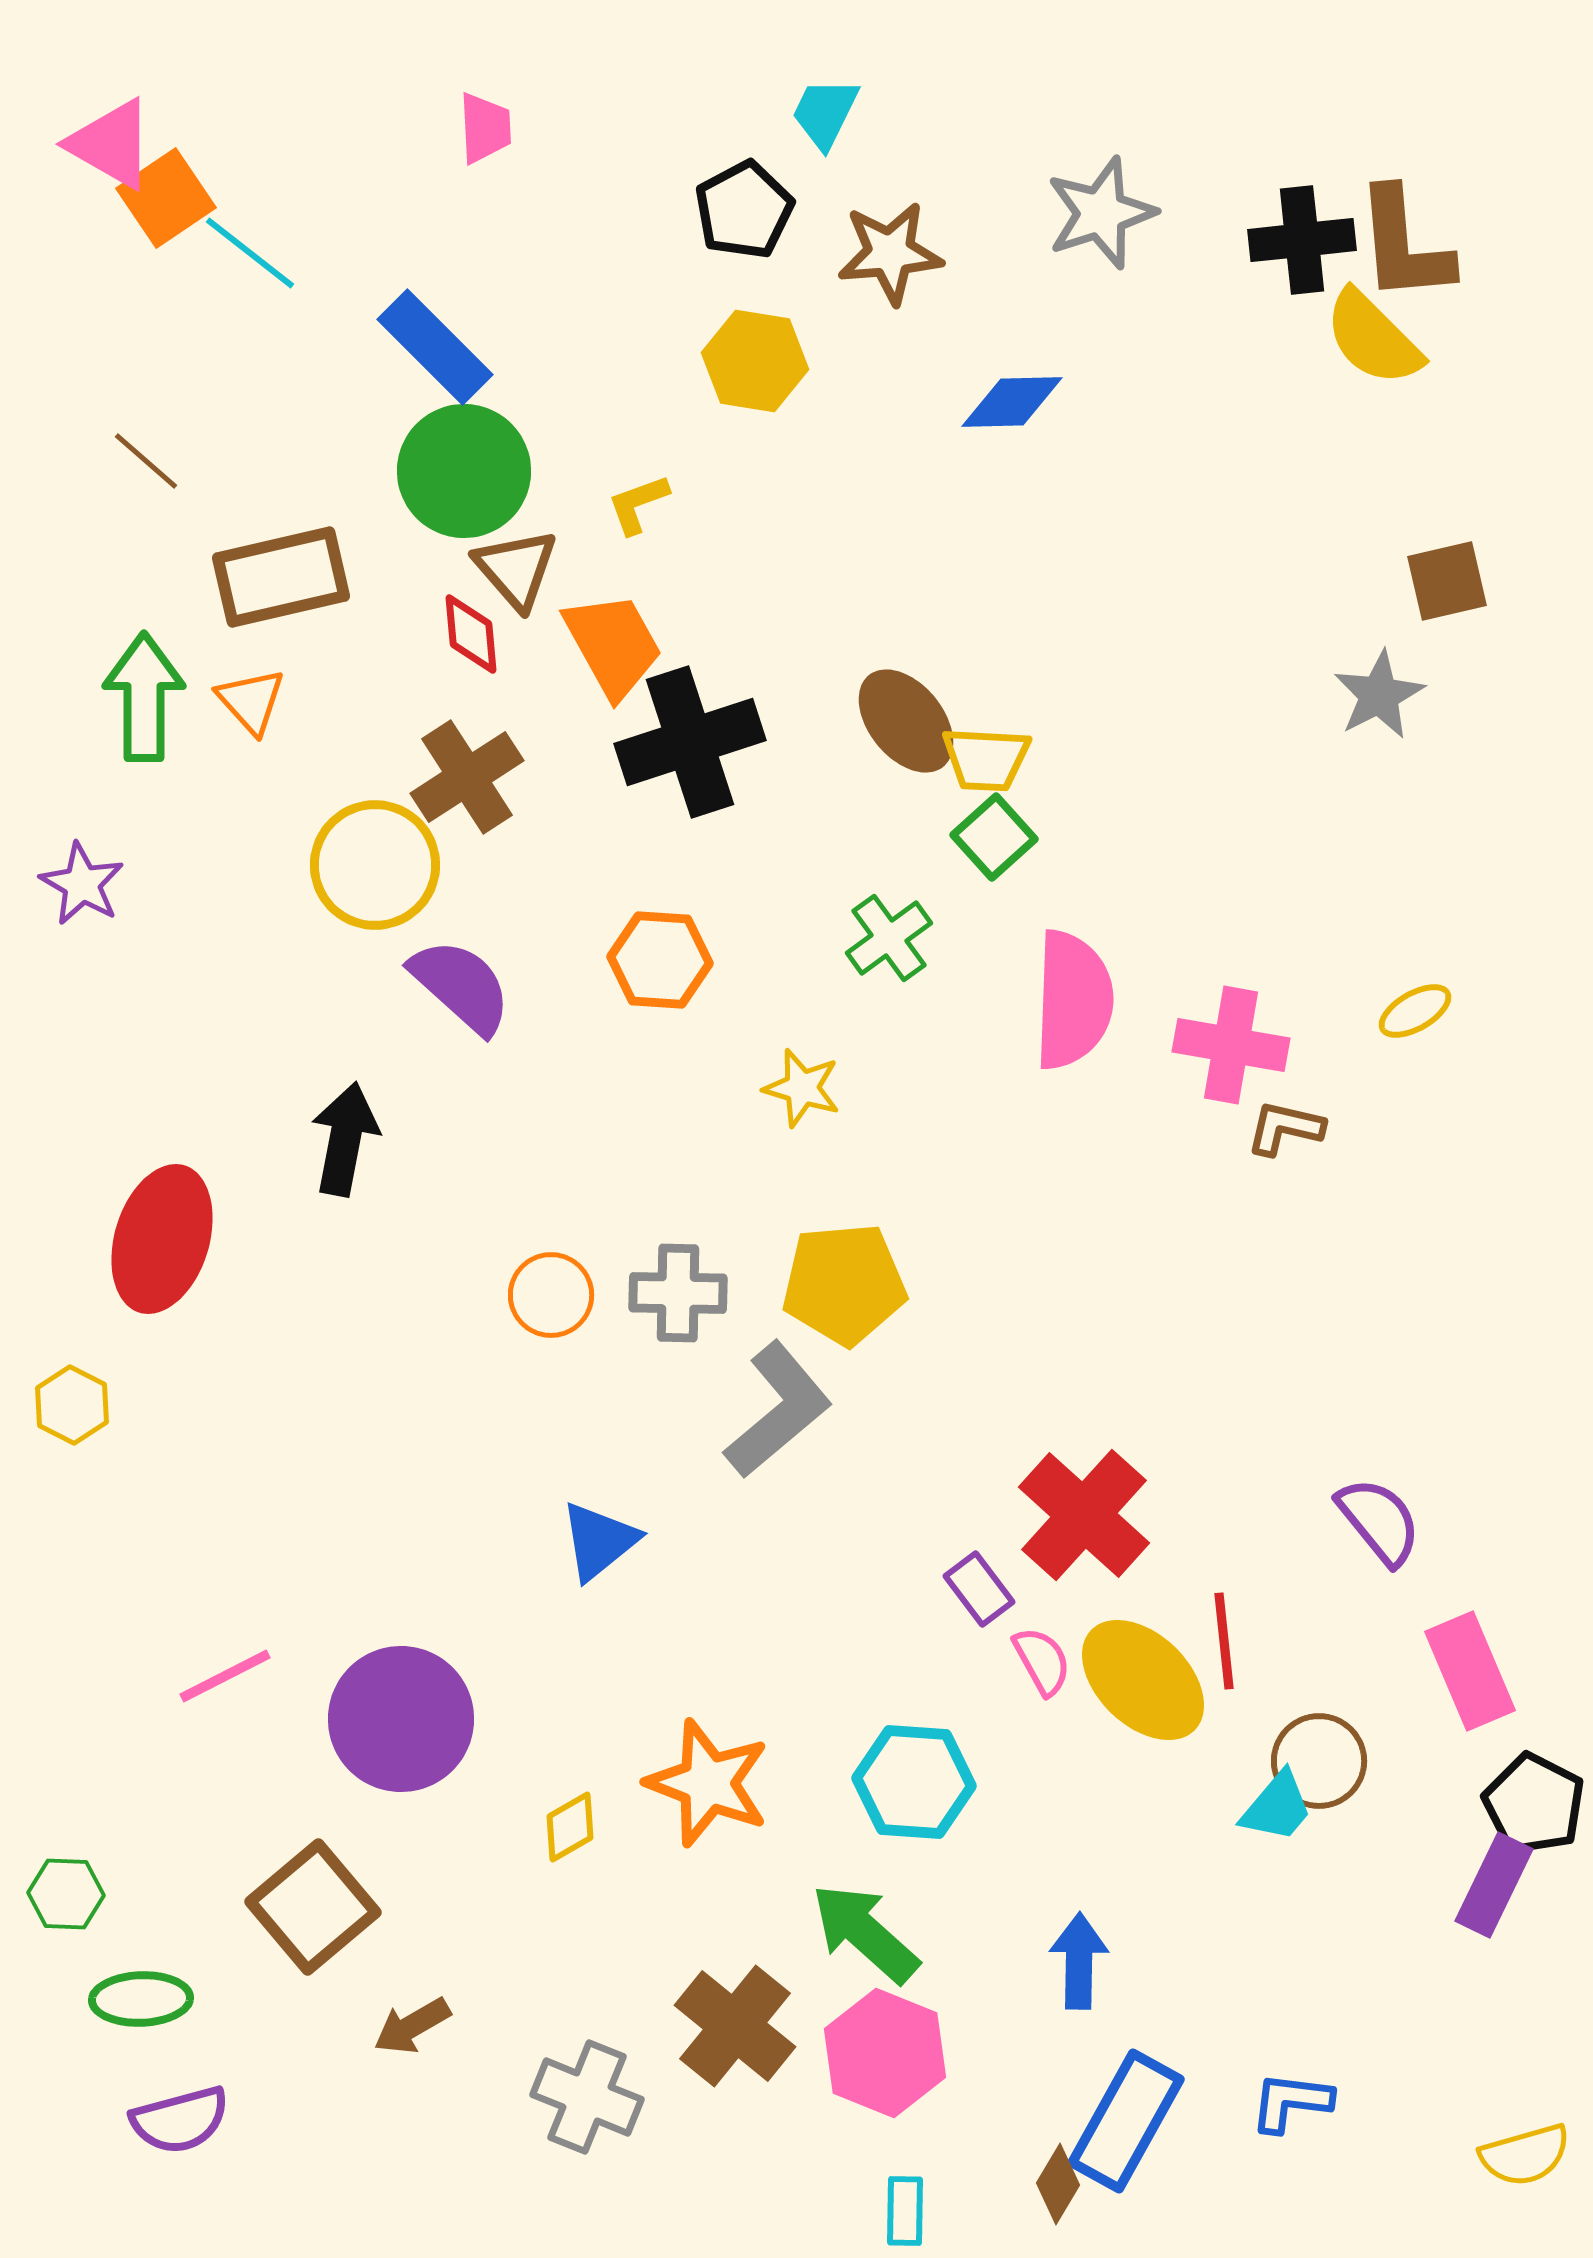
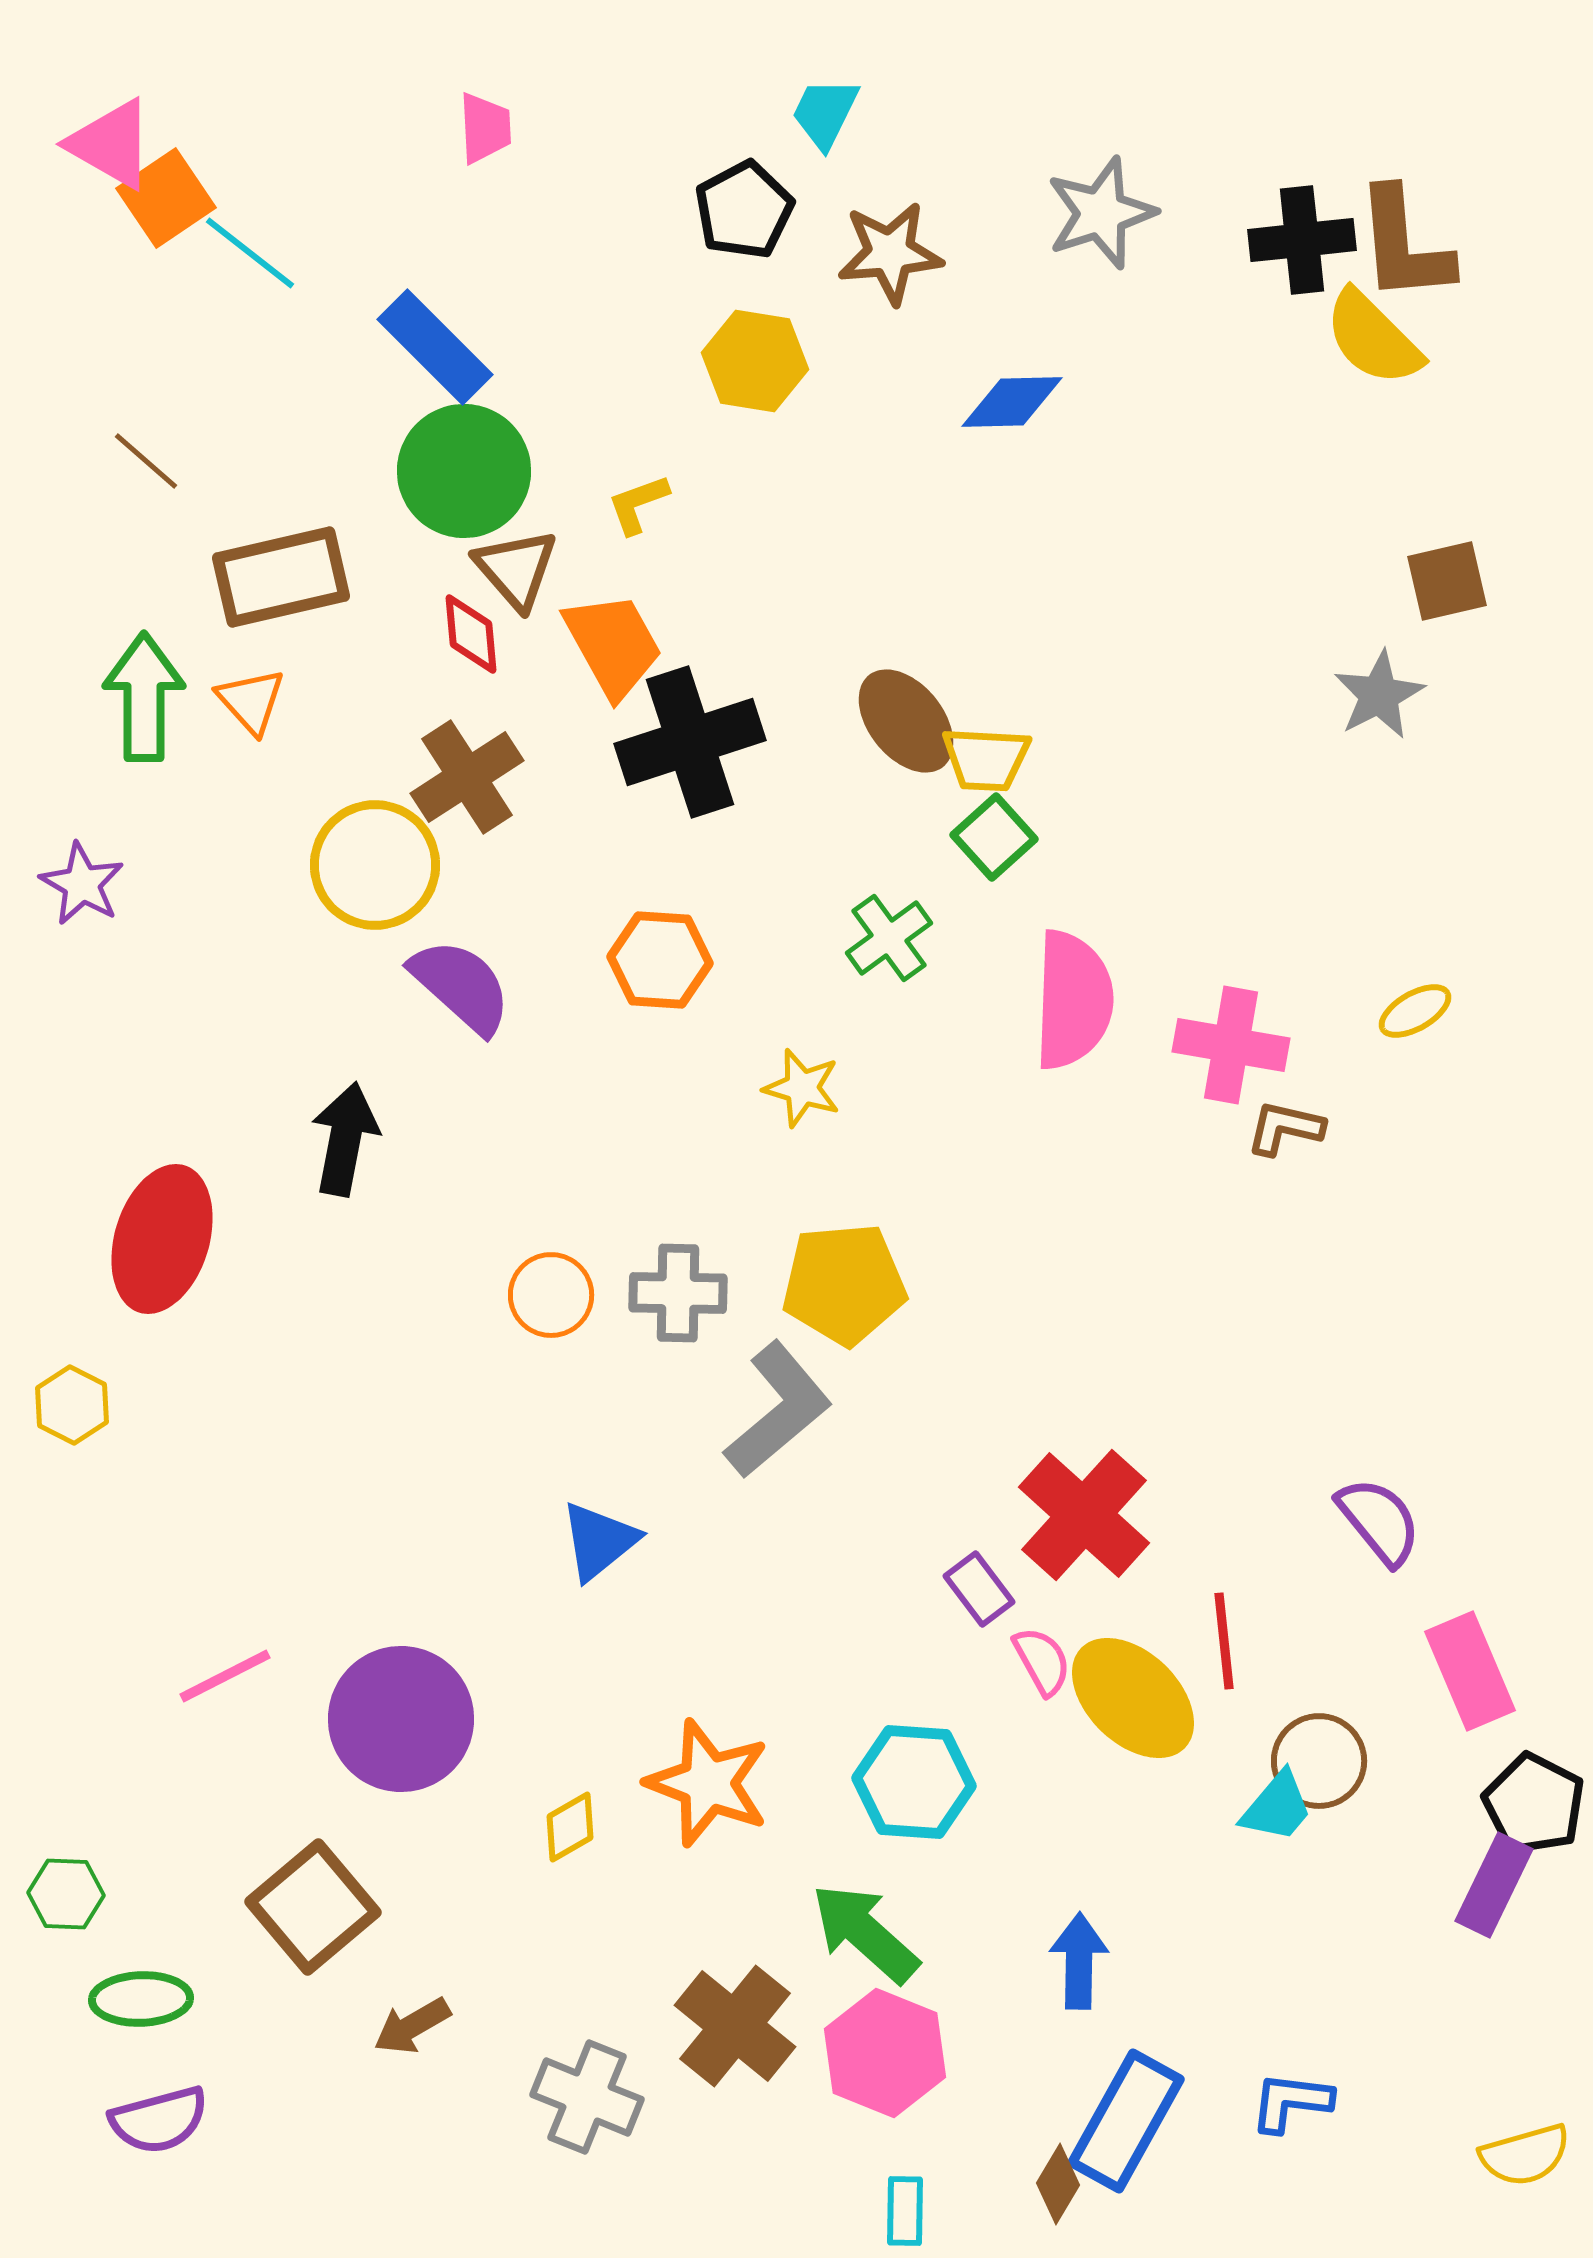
yellow ellipse at (1143, 1680): moved 10 px left, 18 px down
purple semicircle at (180, 2120): moved 21 px left
